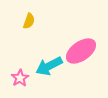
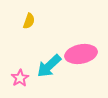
pink ellipse: moved 3 px down; rotated 24 degrees clockwise
cyan arrow: rotated 16 degrees counterclockwise
